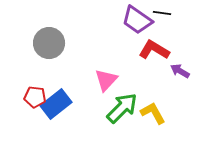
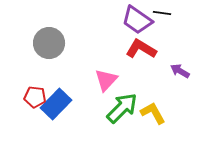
red L-shape: moved 13 px left, 1 px up
blue rectangle: rotated 8 degrees counterclockwise
